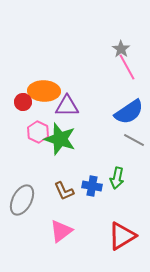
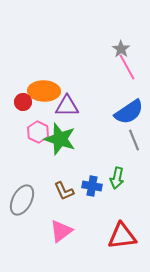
gray line: rotated 40 degrees clockwise
red triangle: rotated 24 degrees clockwise
